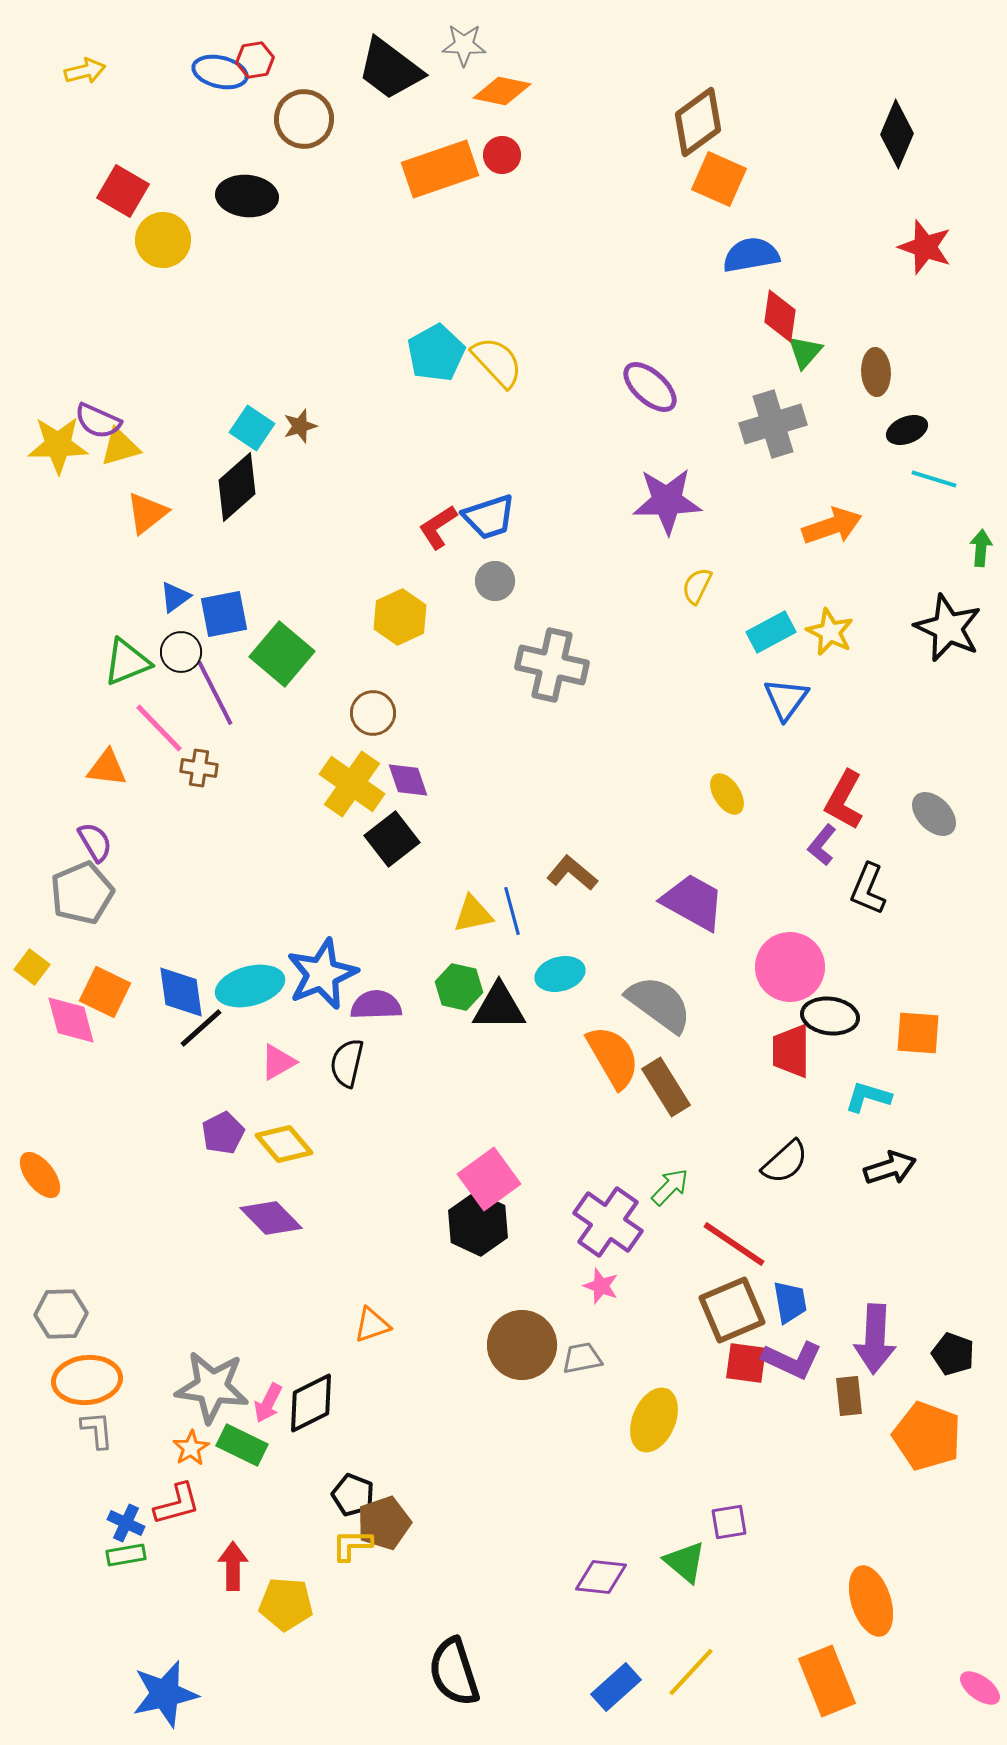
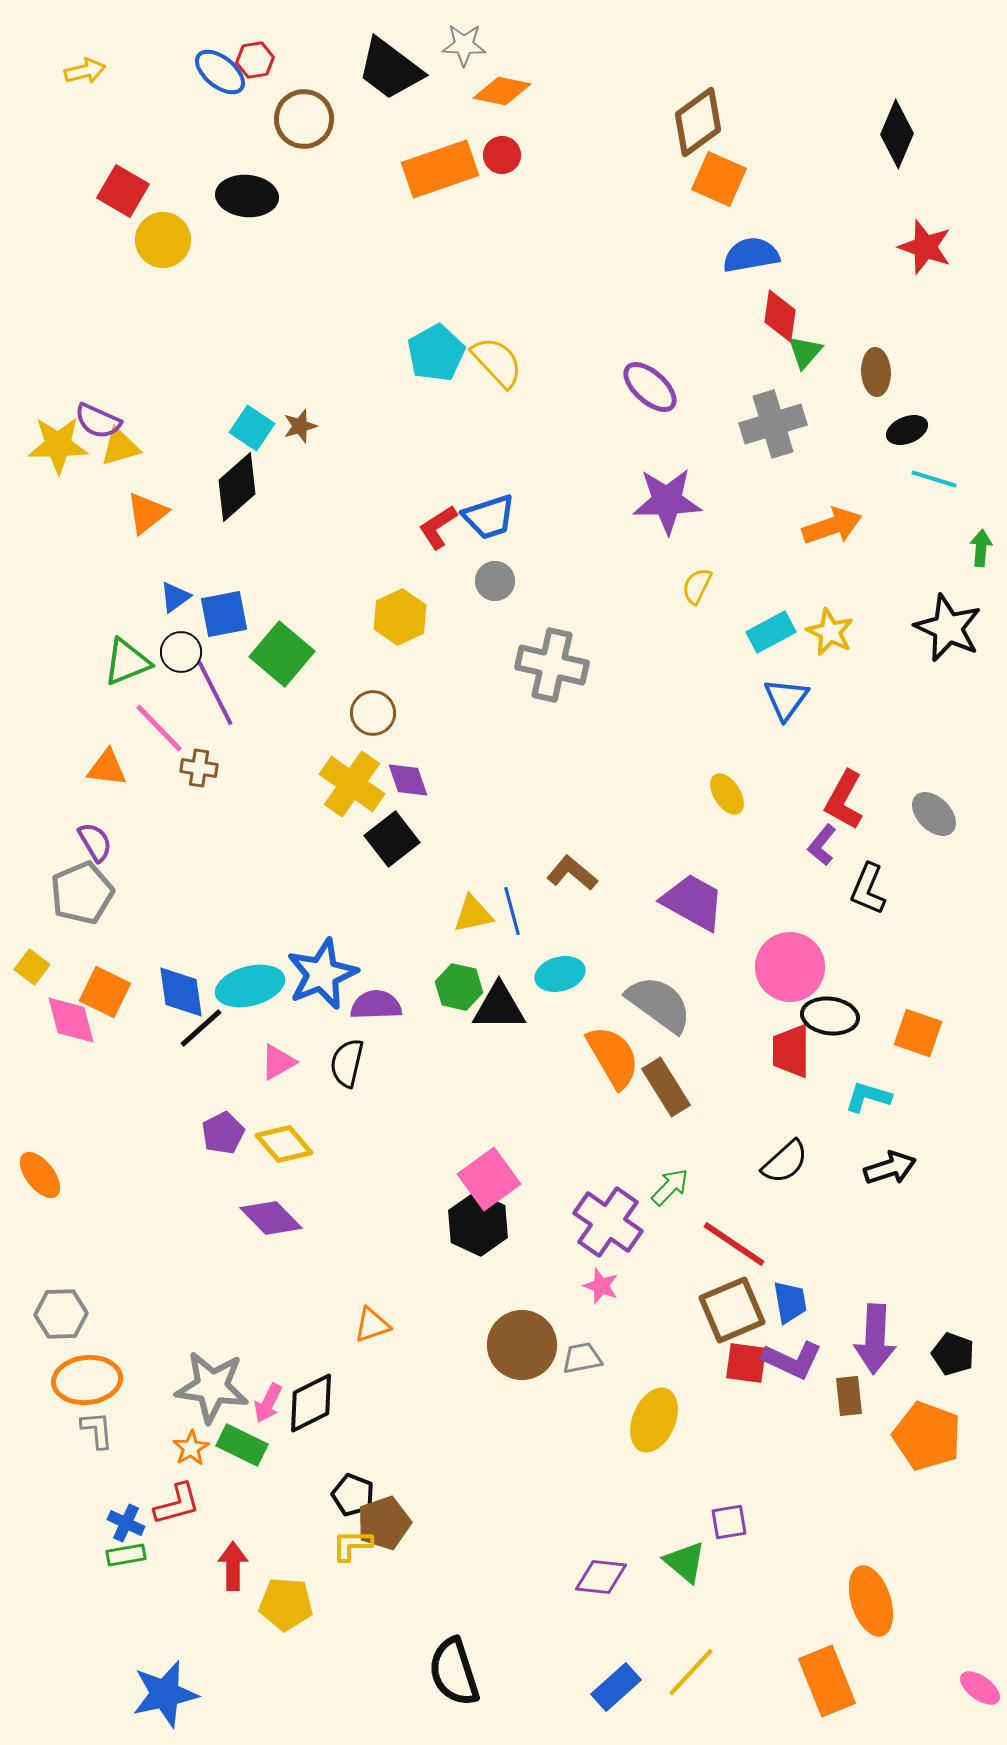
blue ellipse at (220, 72): rotated 26 degrees clockwise
orange square at (918, 1033): rotated 15 degrees clockwise
